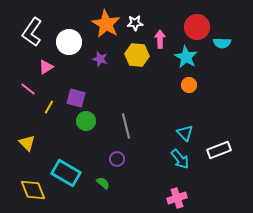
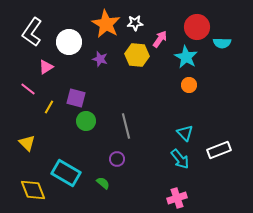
pink arrow: rotated 36 degrees clockwise
